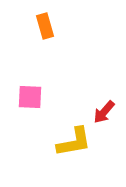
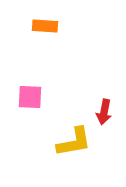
orange rectangle: rotated 70 degrees counterclockwise
red arrow: rotated 30 degrees counterclockwise
